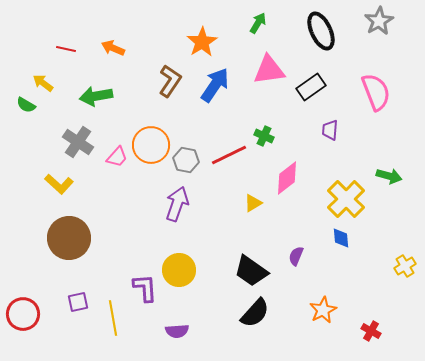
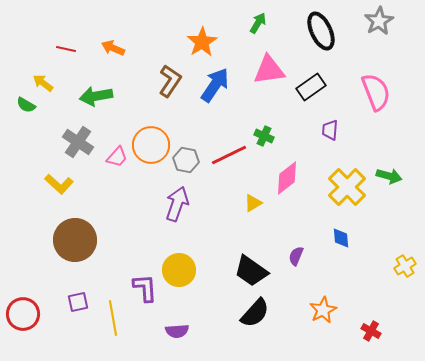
yellow cross at (346, 199): moved 1 px right, 12 px up
brown circle at (69, 238): moved 6 px right, 2 px down
